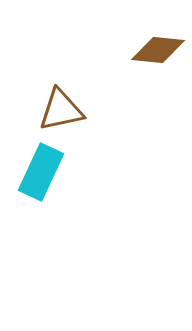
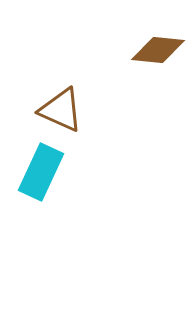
brown triangle: rotated 36 degrees clockwise
